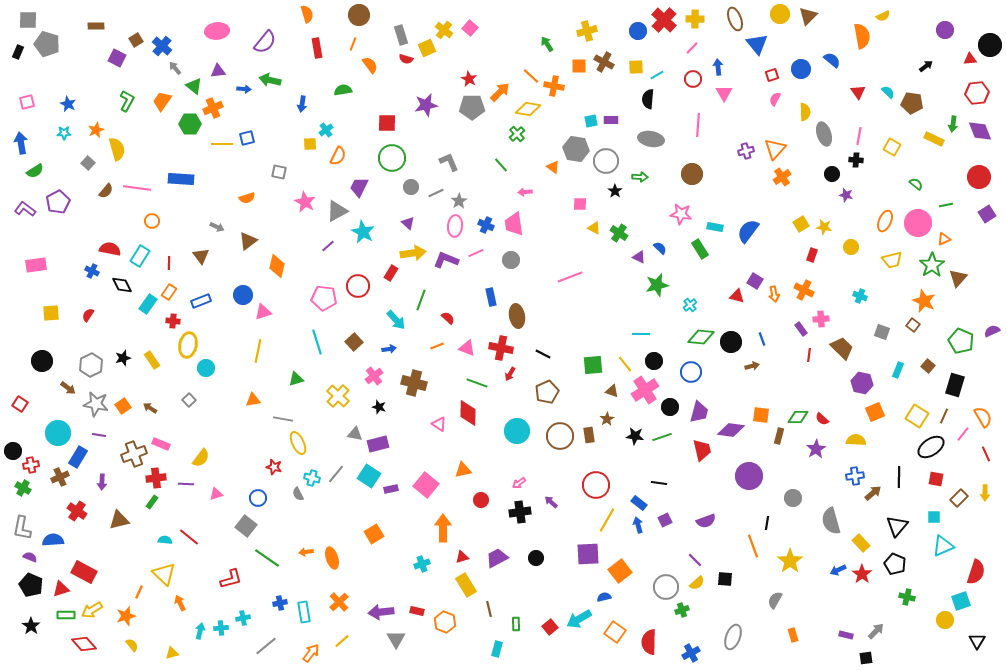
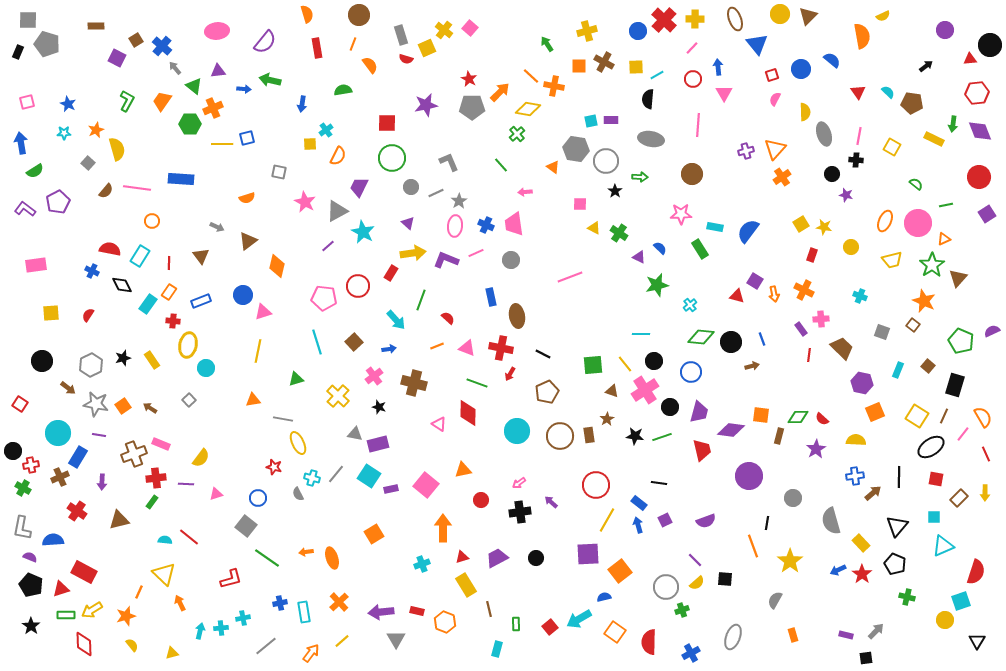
pink star at (681, 214): rotated 10 degrees counterclockwise
red diamond at (84, 644): rotated 40 degrees clockwise
